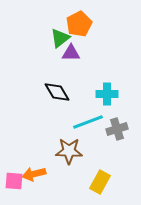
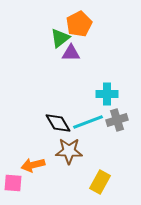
black diamond: moved 1 px right, 31 px down
gray cross: moved 9 px up
orange arrow: moved 1 px left, 9 px up
pink square: moved 1 px left, 2 px down
